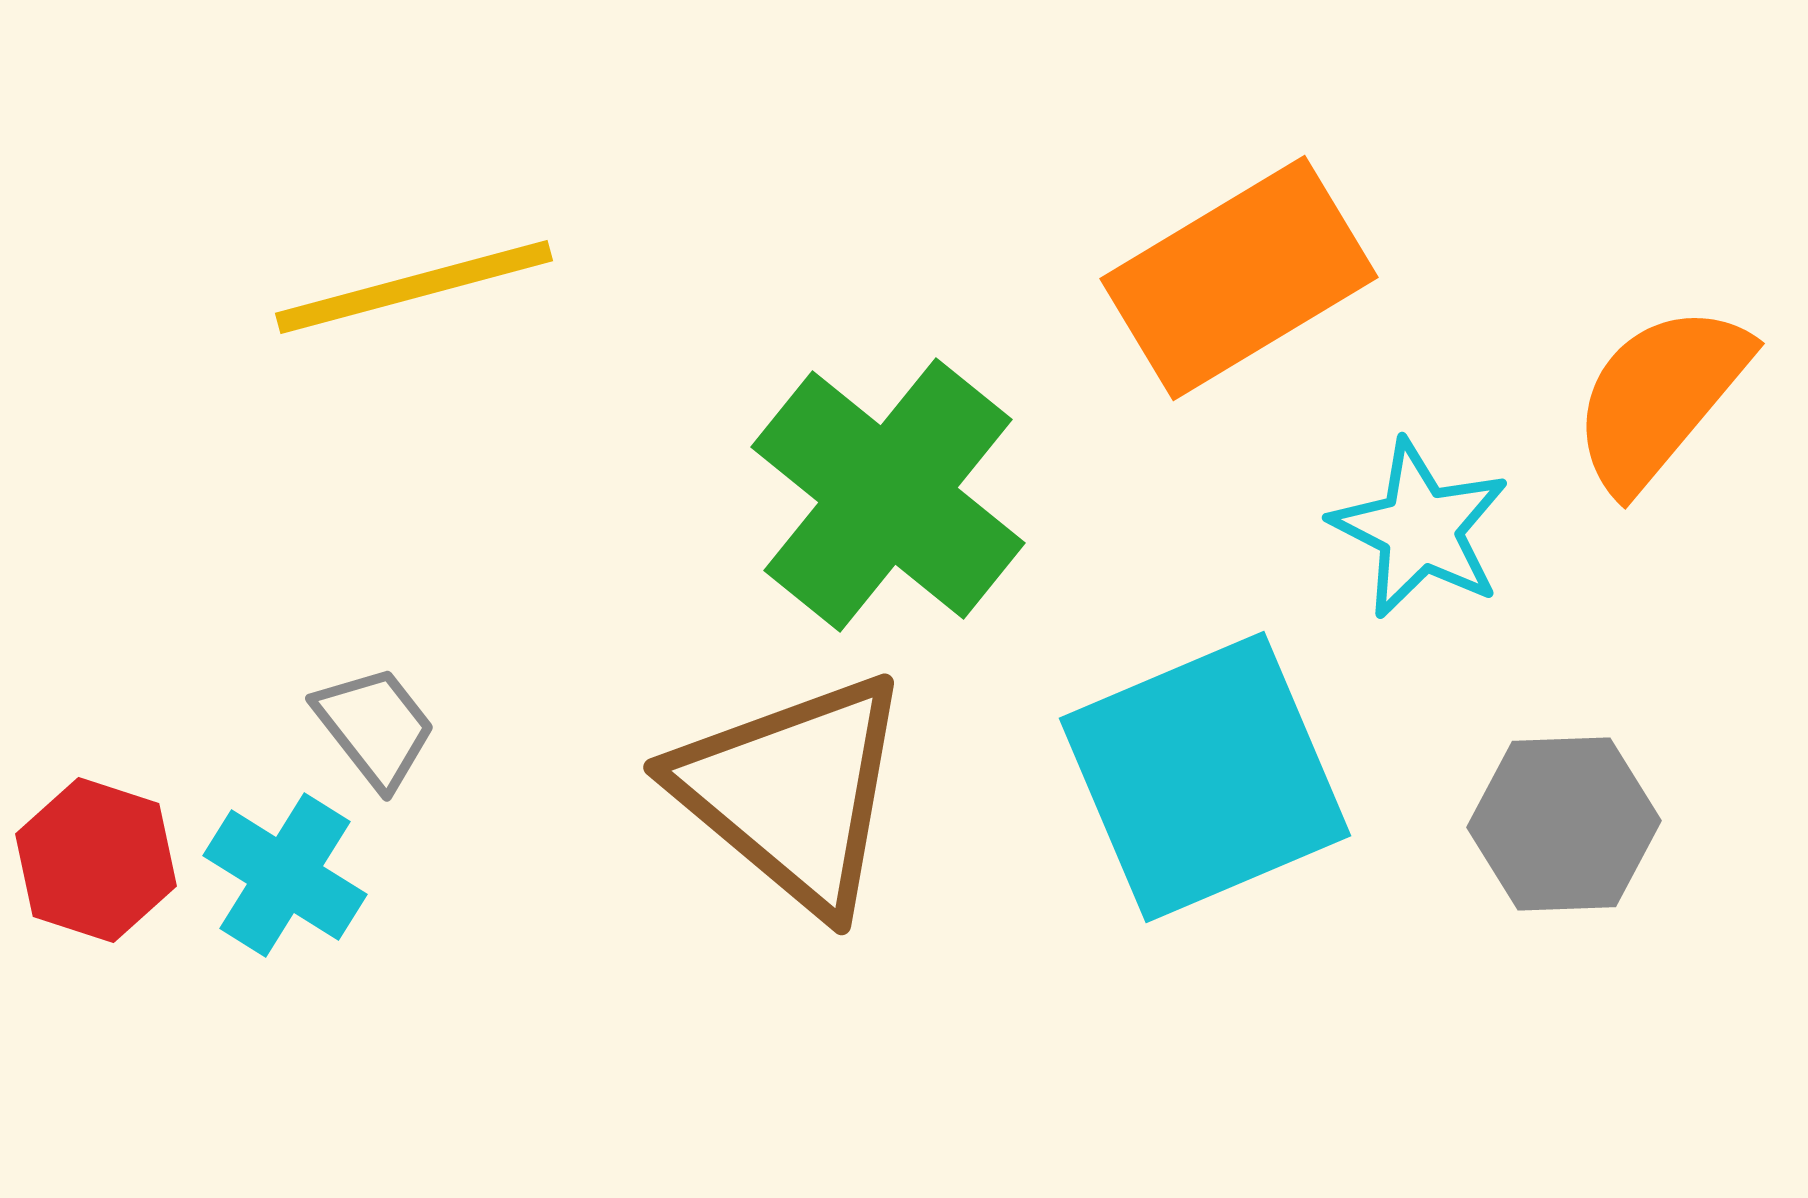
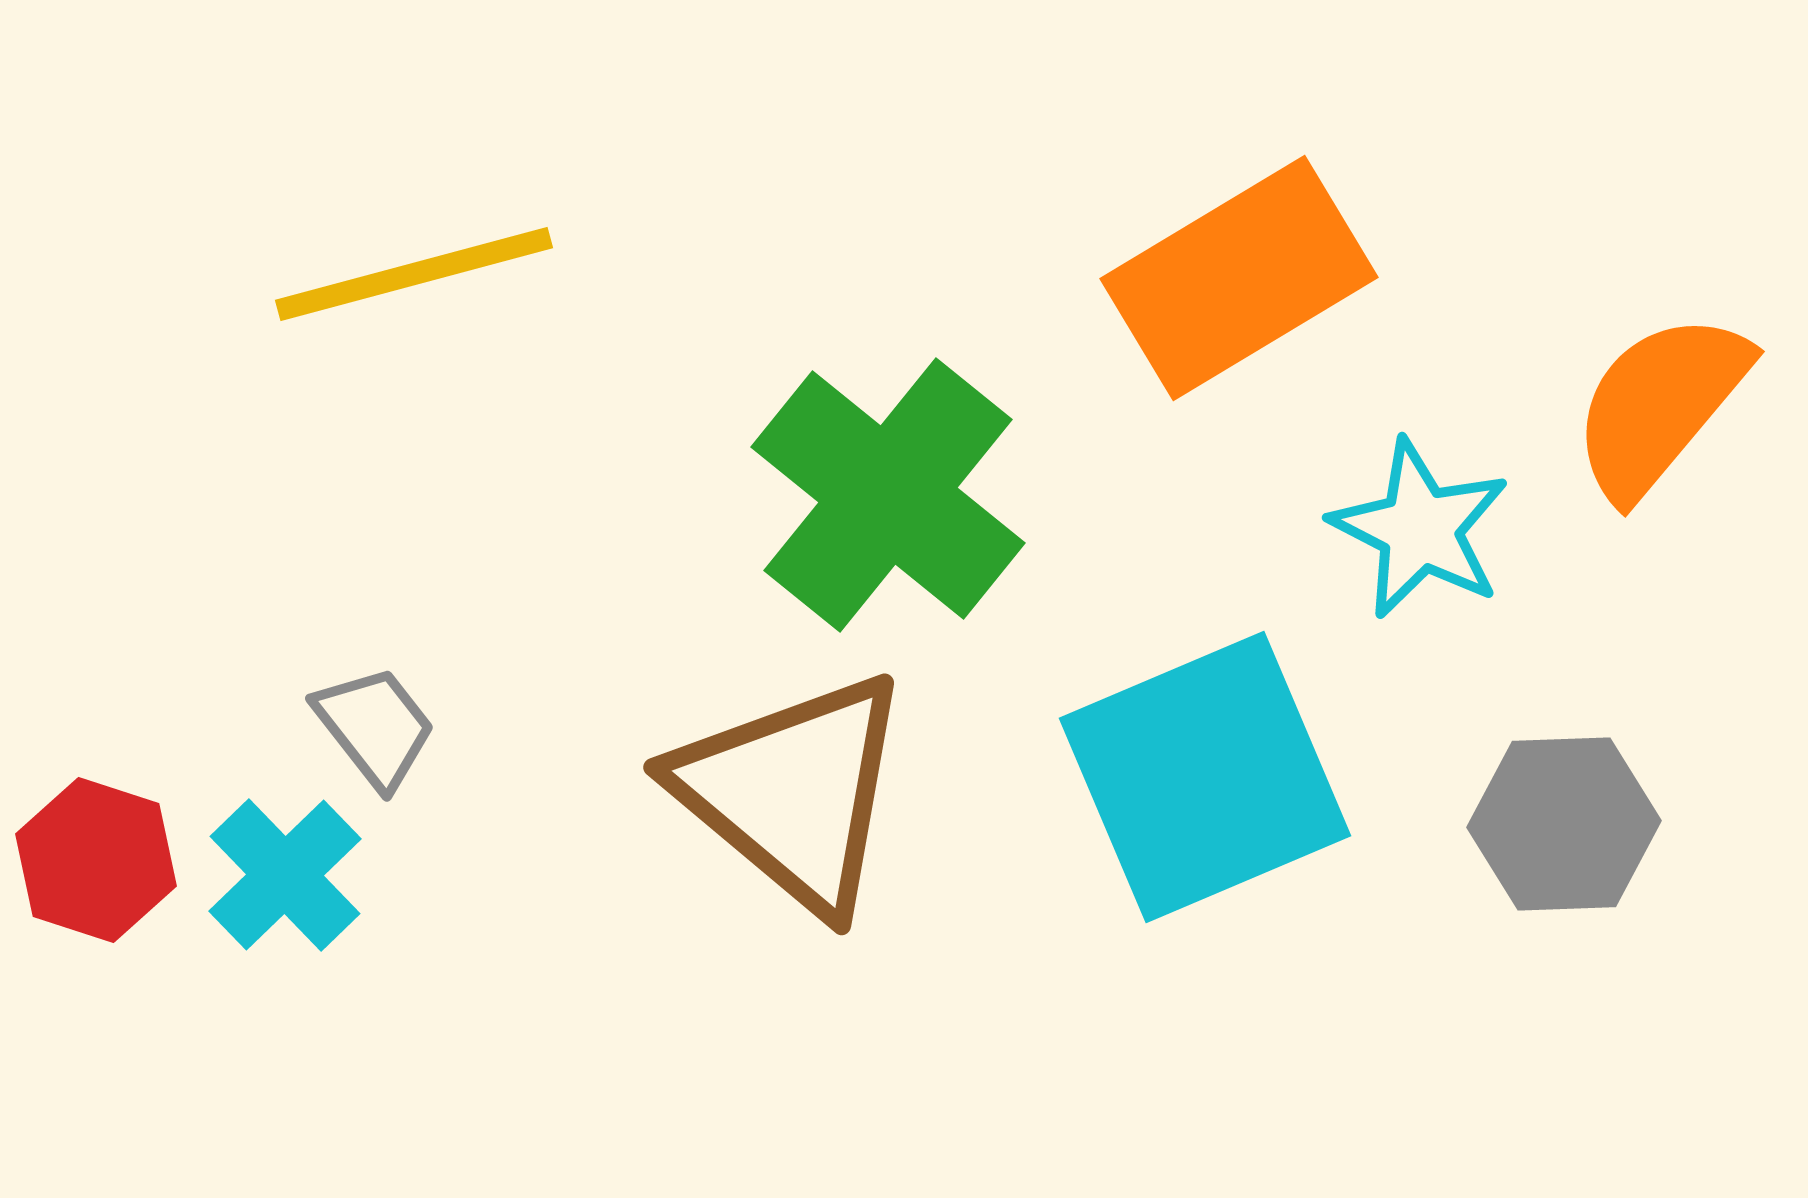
yellow line: moved 13 px up
orange semicircle: moved 8 px down
cyan cross: rotated 14 degrees clockwise
